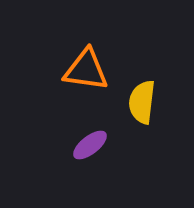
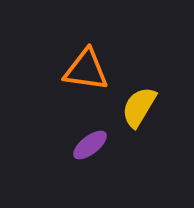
yellow semicircle: moved 3 px left, 5 px down; rotated 24 degrees clockwise
